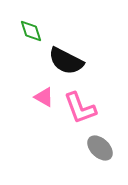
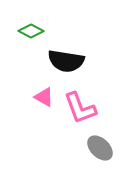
green diamond: rotated 45 degrees counterclockwise
black semicircle: rotated 18 degrees counterclockwise
